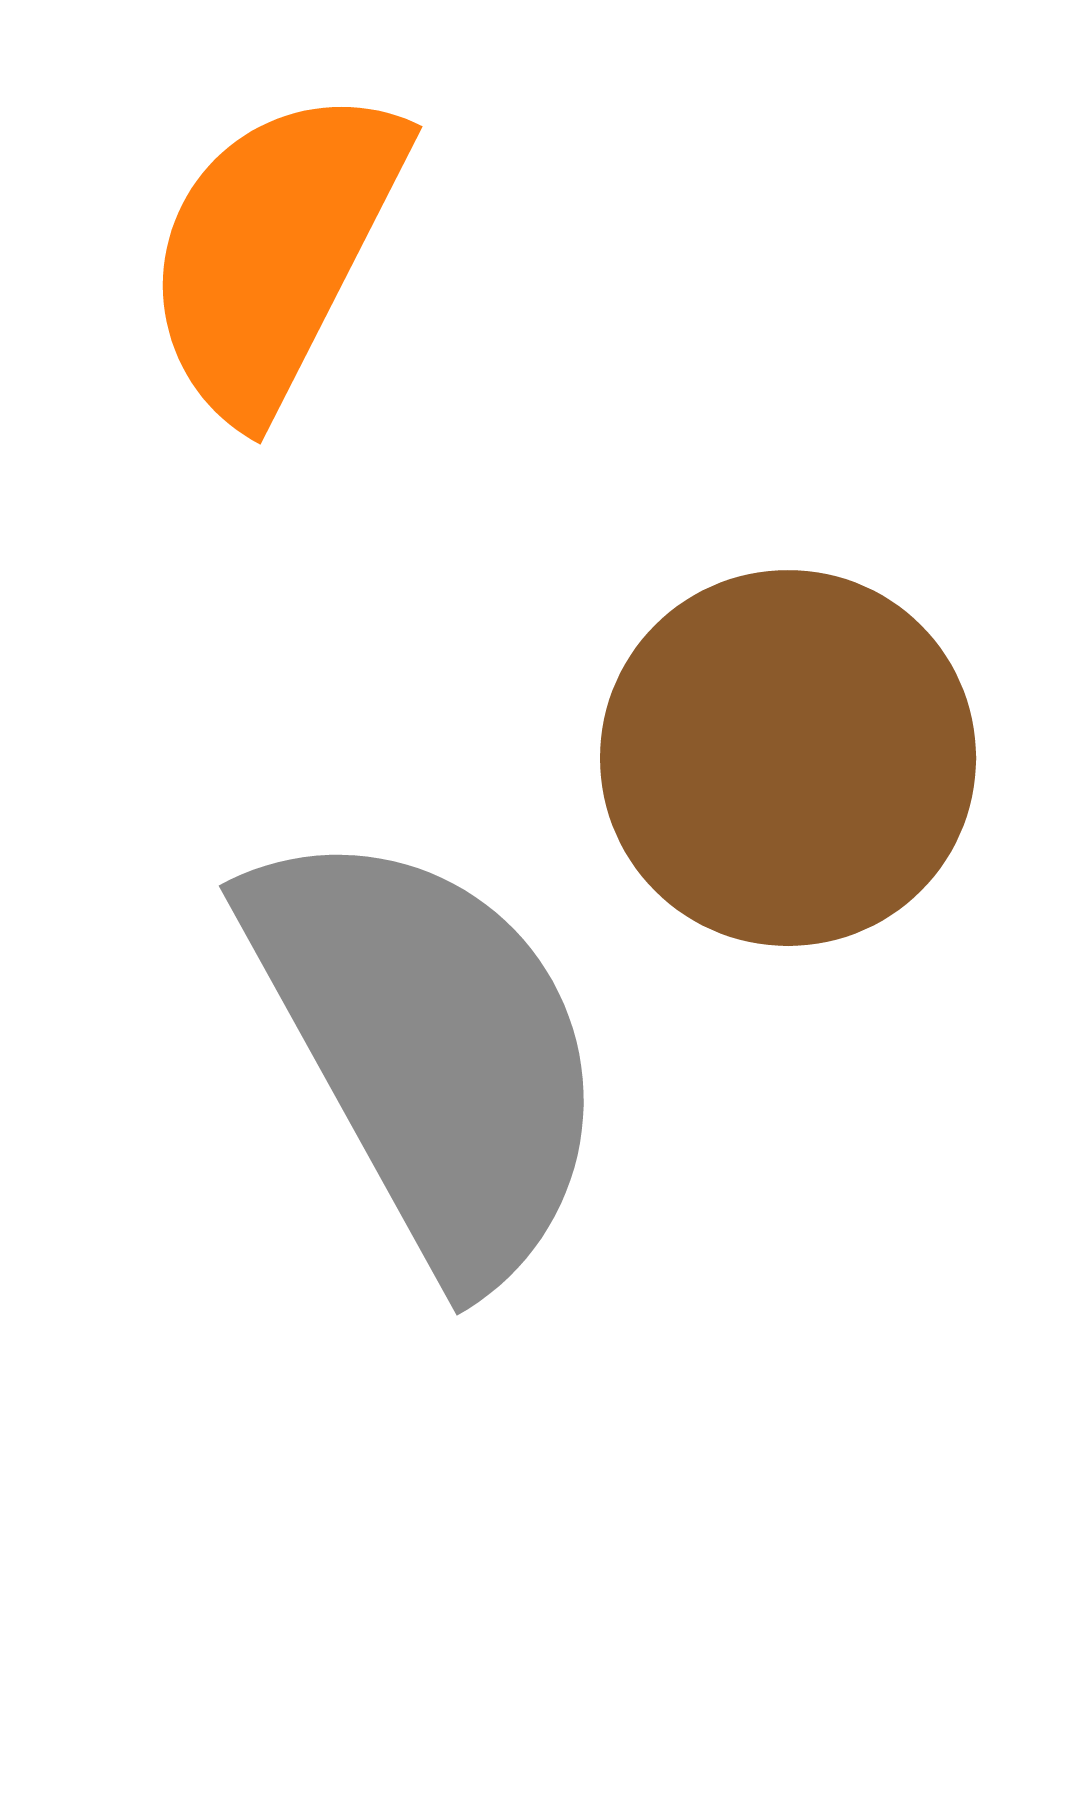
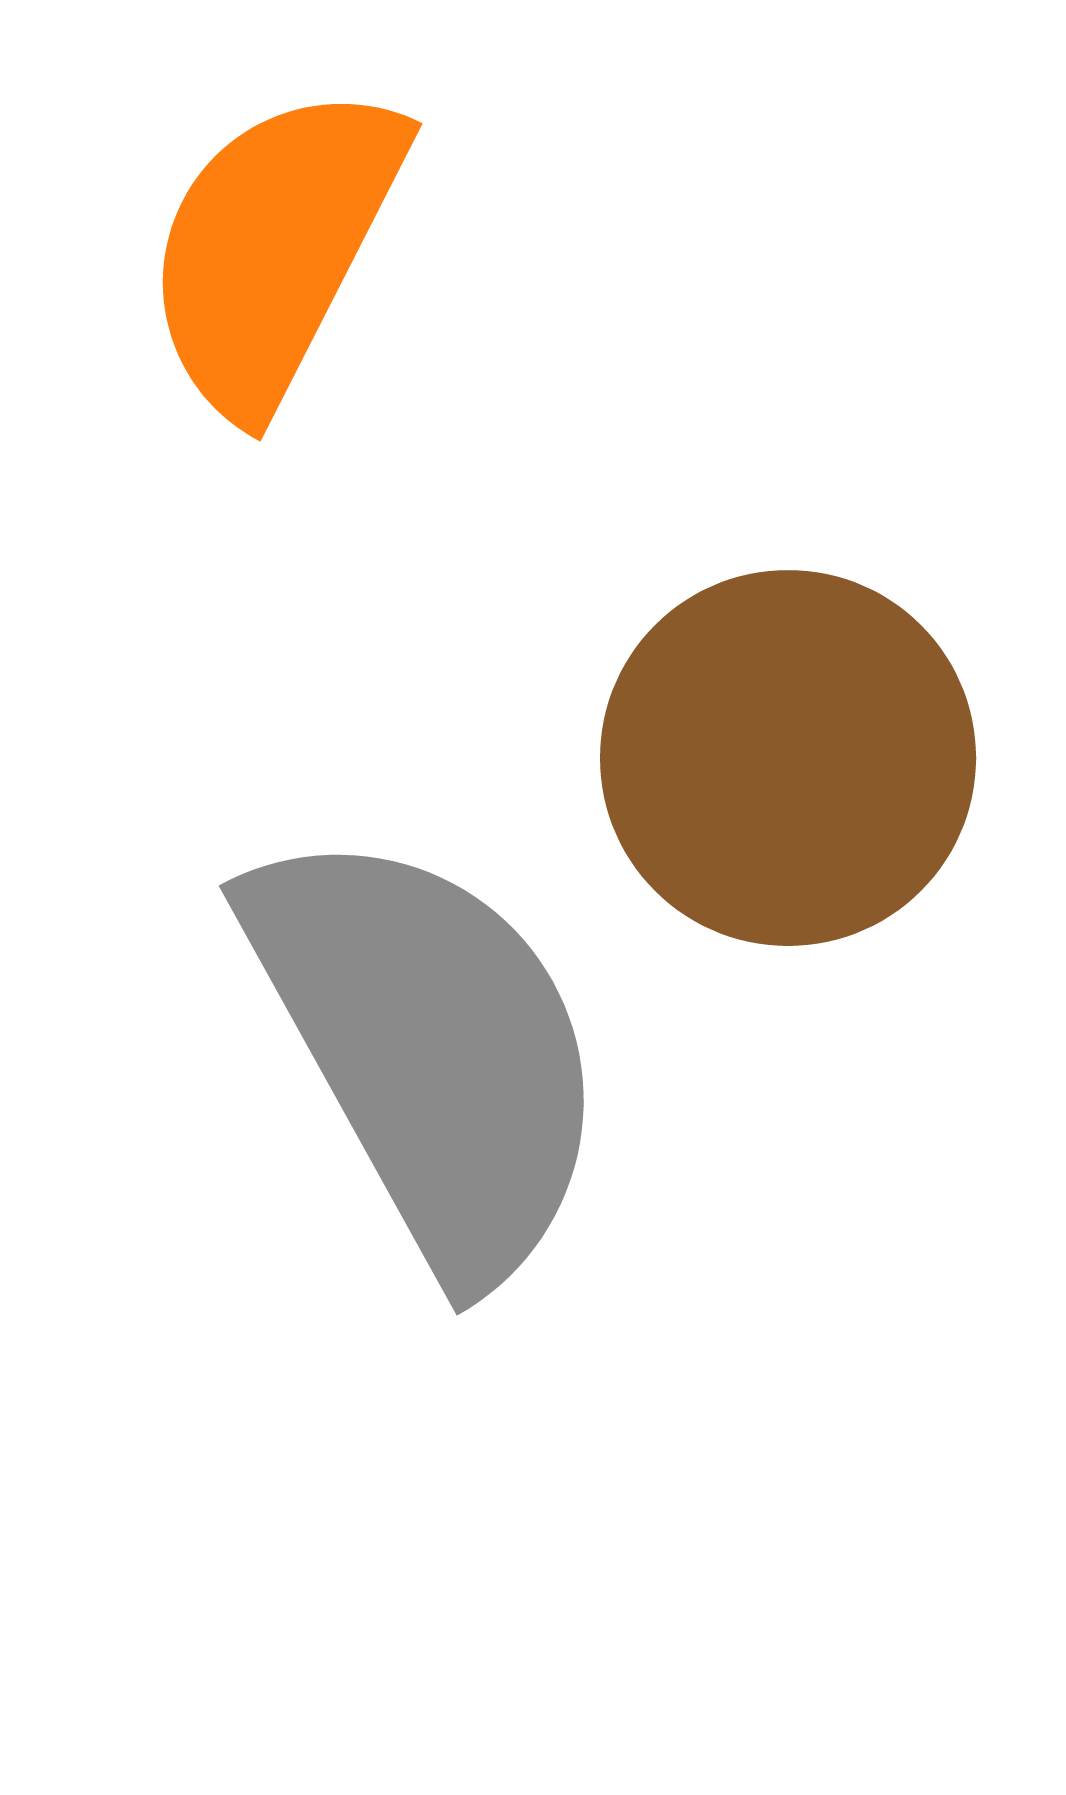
orange semicircle: moved 3 px up
